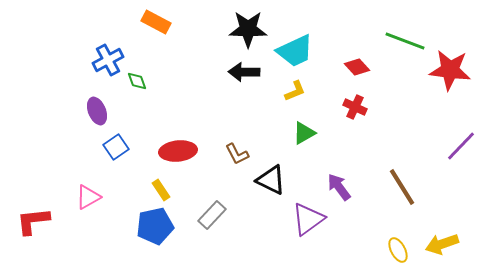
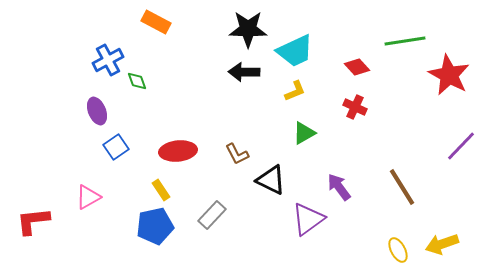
green line: rotated 30 degrees counterclockwise
red star: moved 1 px left, 5 px down; rotated 21 degrees clockwise
